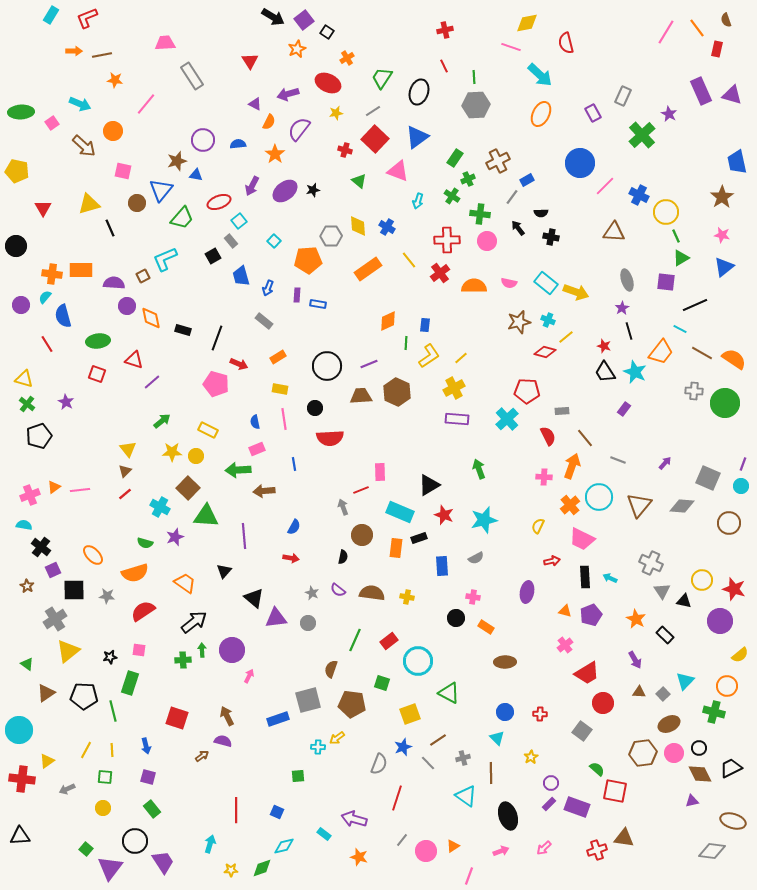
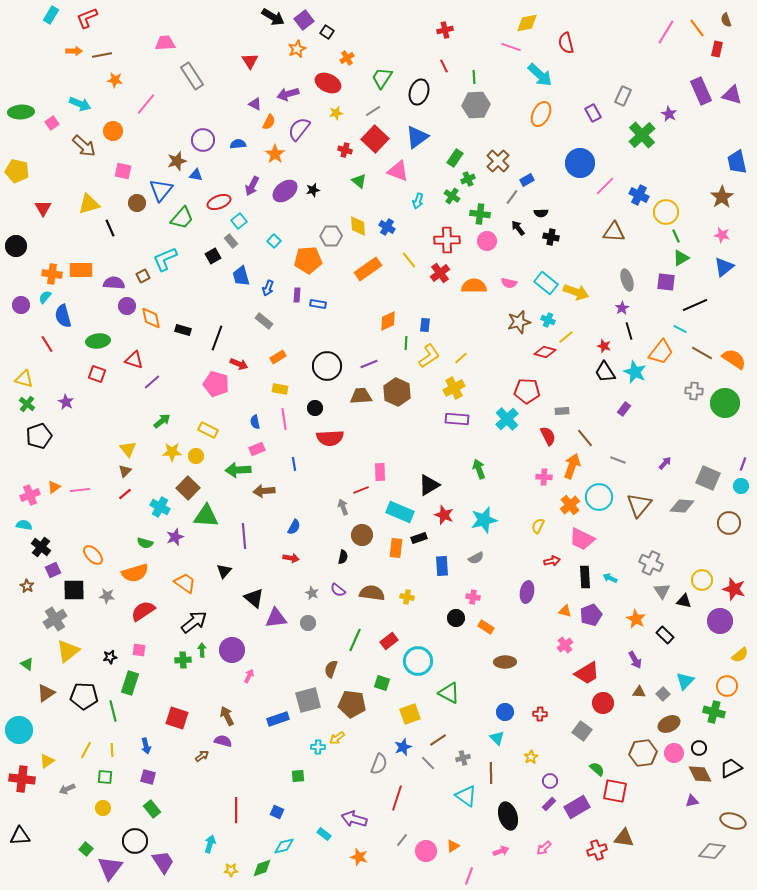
brown cross at (498, 161): rotated 20 degrees counterclockwise
purple circle at (551, 783): moved 1 px left, 2 px up
purple rectangle at (577, 807): rotated 50 degrees counterclockwise
